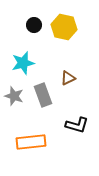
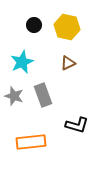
yellow hexagon: moved 3 px right
cyan star: moved 1 px left, 1 px up; rotated 10 degrees counterclockwise
brown triangle: moved 15 px up
